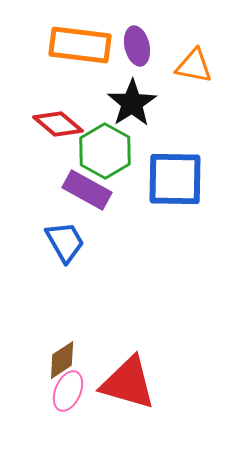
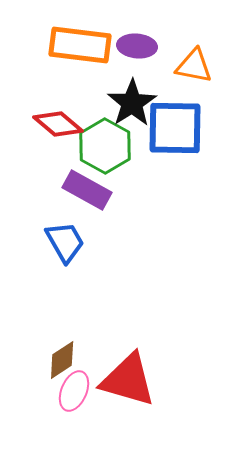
purple ellipse: rotated 72 degrees counterclockwise
green hexagon: moved 5 px up
blue square: moved 51 px up
red triangle: moved 3 px up
pink ellipse: moved 6 px right
